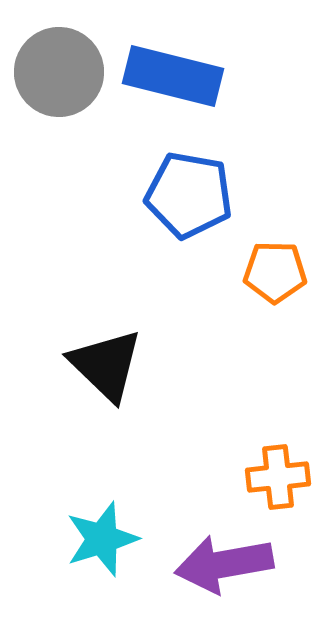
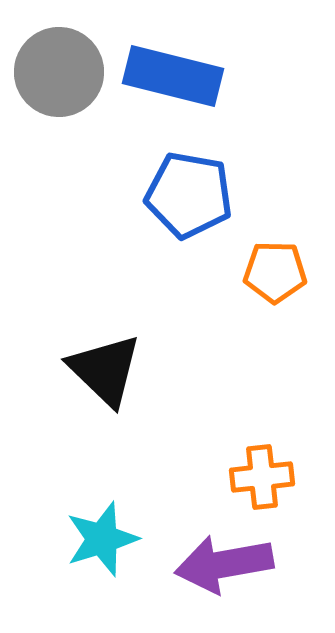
black triangle: moved 1 px left, 5 px down
orange cross: moved 16 px left
